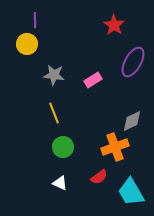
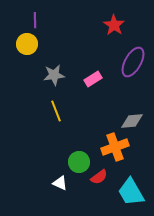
gray star: rotated 15 degrees counterclockwise
pink rectangle: moved 1 px up
yellow line: moved 2 px right, 2 px up
gray diamond: rotated 20 degrees clockwise
green circle: moved 16 px right, 15 px down
